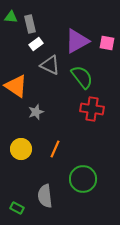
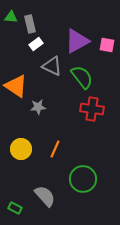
pink square: moved 2 px down
gray triangle: moved 2 px right, 1 px down
gray star: moved 2 px right, 5 px up; rotated 14 degrees clockwise
gray semicircle: rotated 145 degrees clockwise
green rectangle: moved 2 px left
